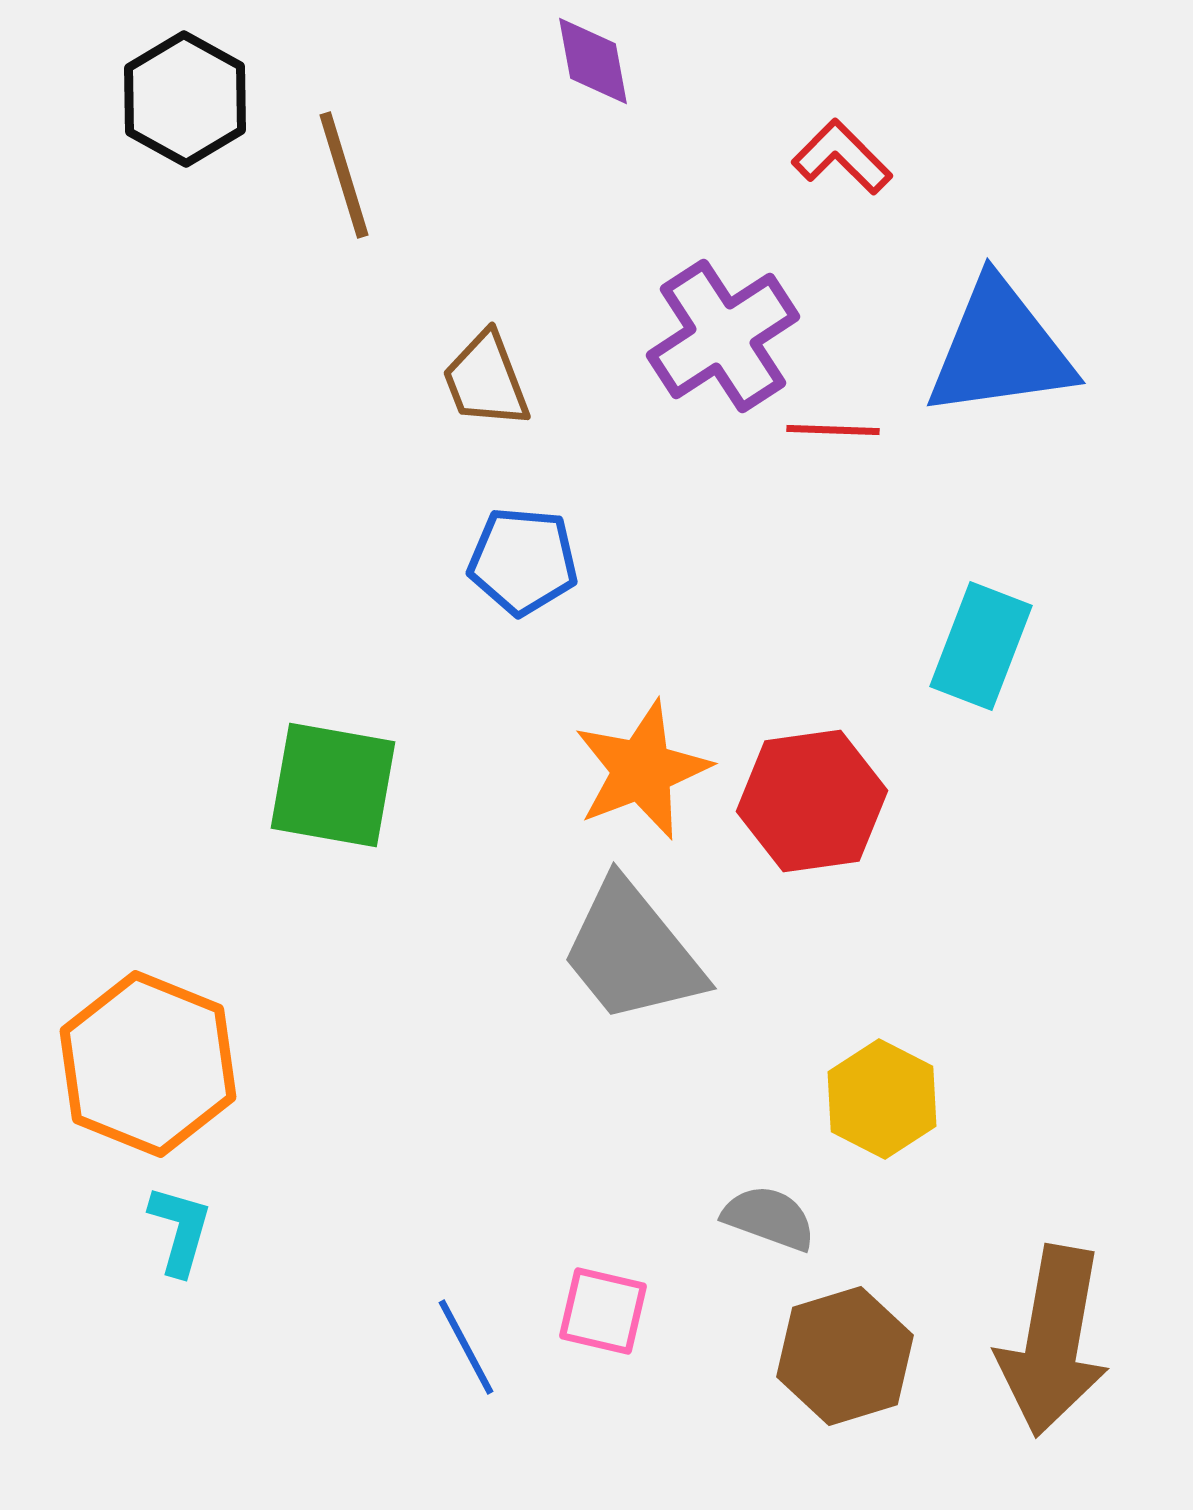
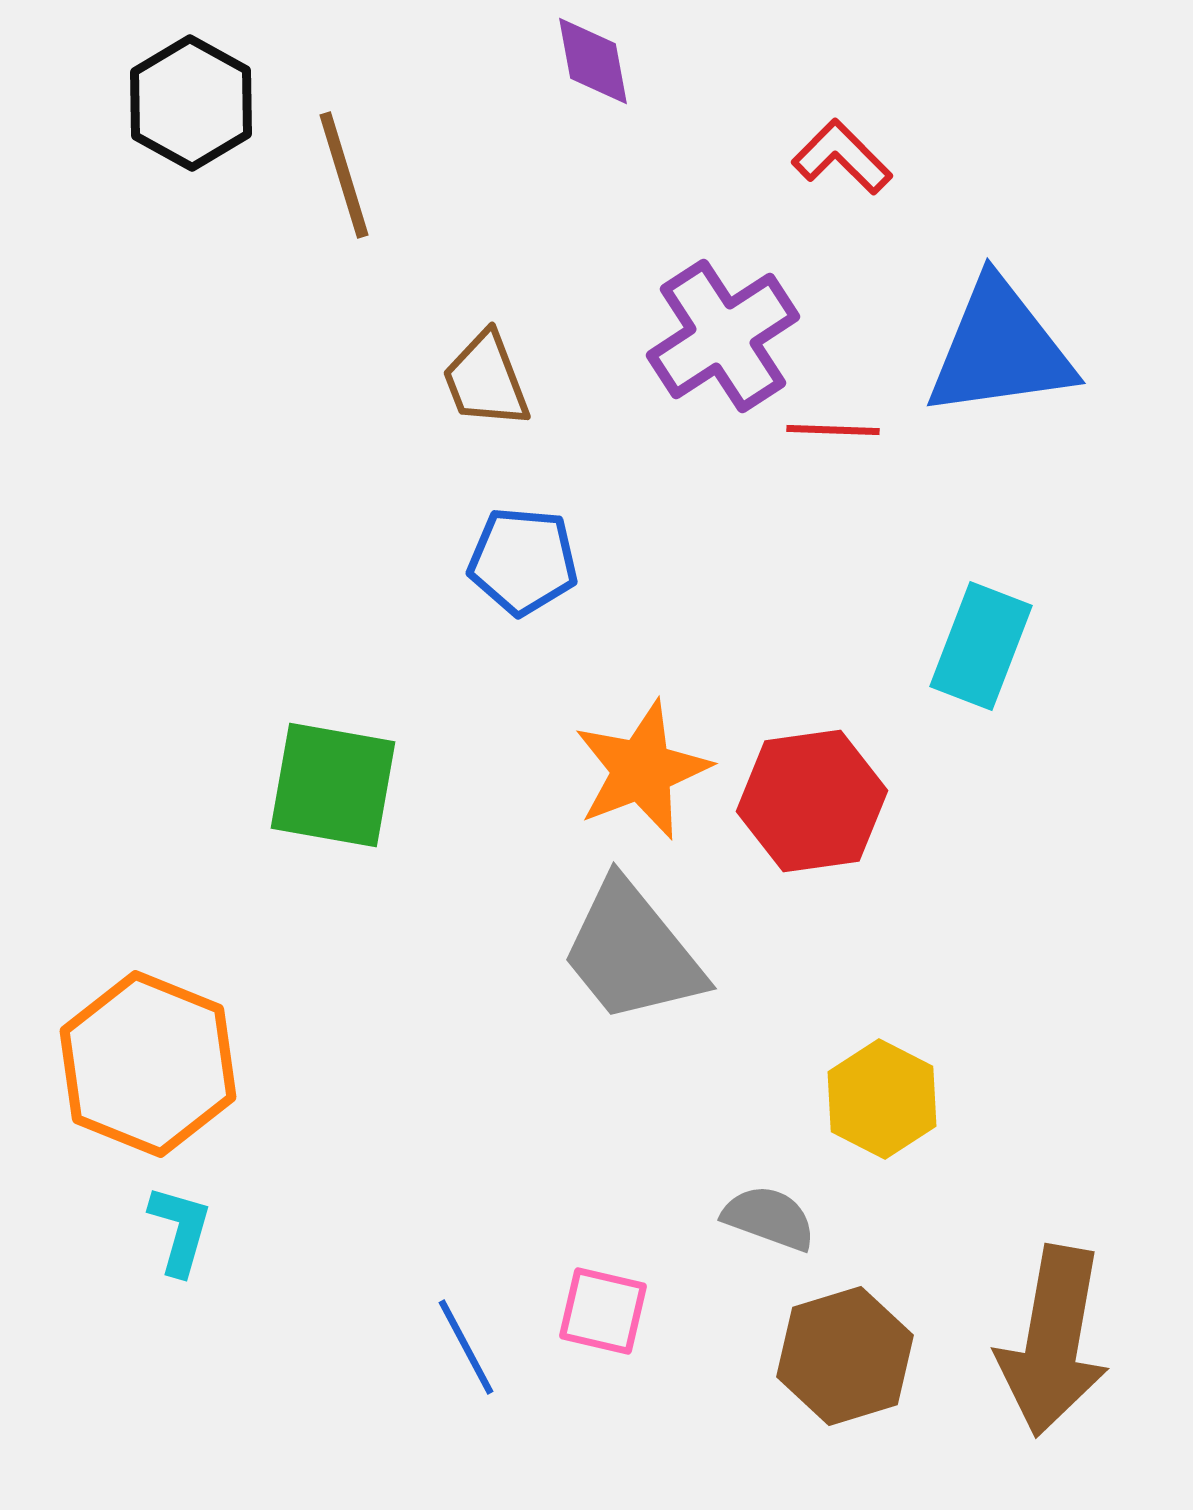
black hexagon: moved 6 px right, 4 px down
